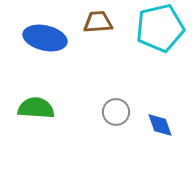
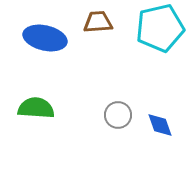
gray circle: moved 2 px right, 3 px down
